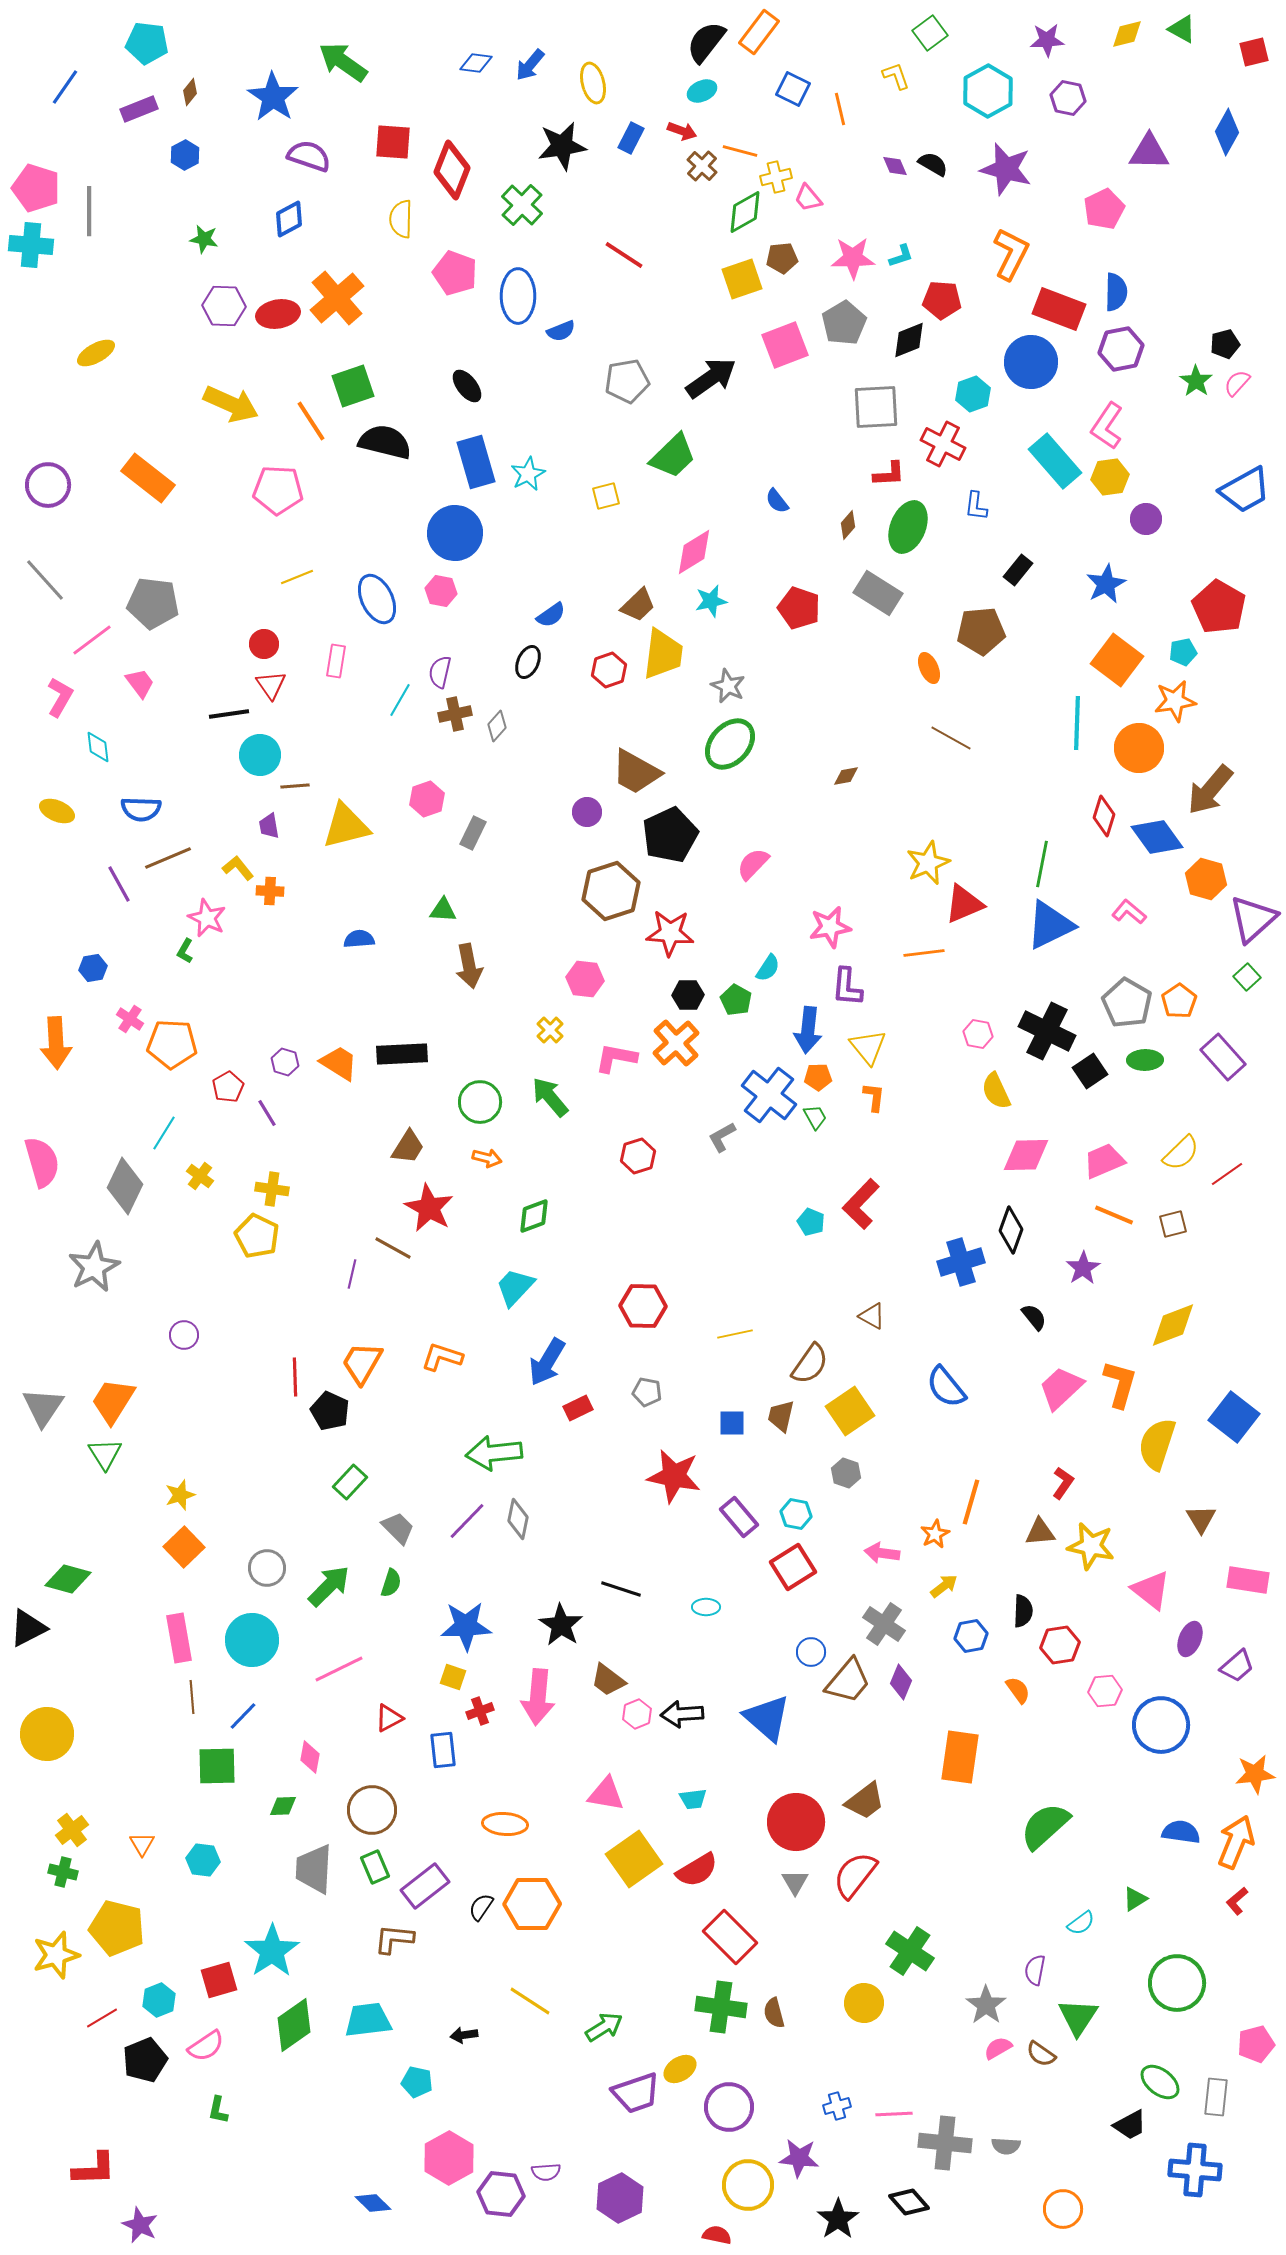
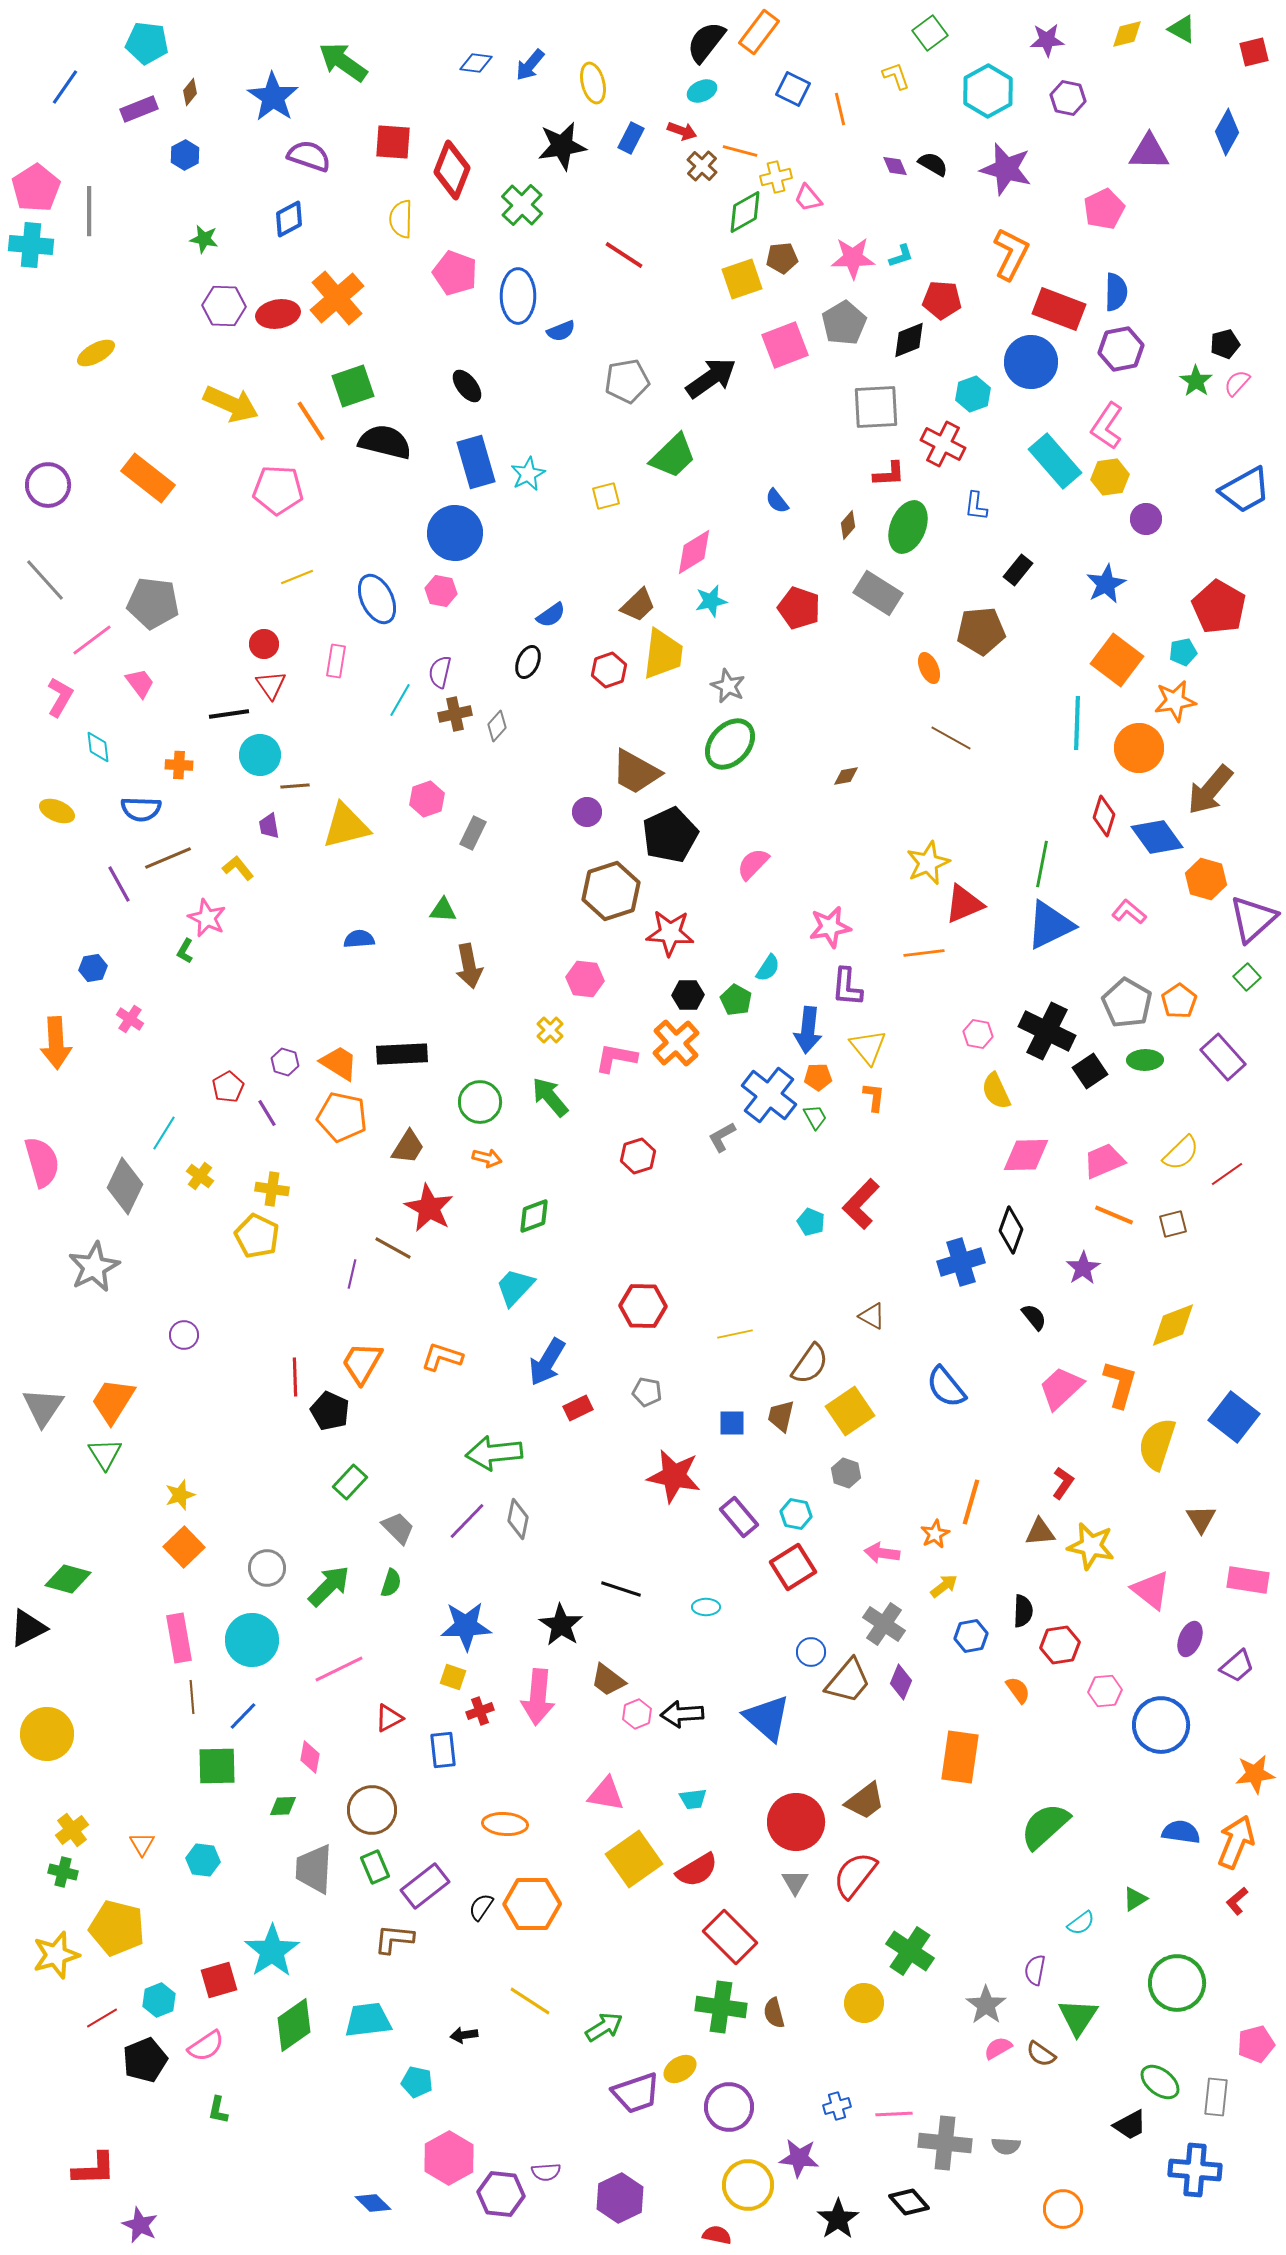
pink pentagon at (36, 188): rotated 21 degrees clockwise
orange cross at (270, 891): moved 91 px left, 126 px up
orange pentagon at (172, 1044): moved 170 px right, 73 px down; rotated 9 degrees clockwise
